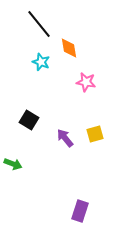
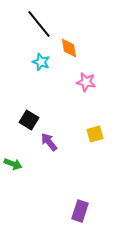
purple arrow: moved 16 px left, 4 px down
